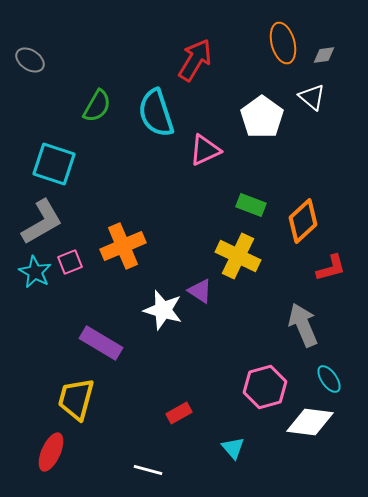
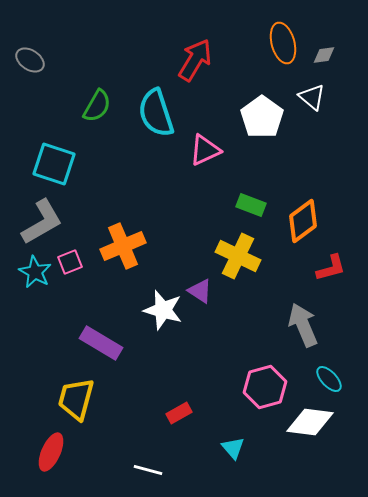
orange diamond: rotated 6 degrees clockwise
cyan ellipse: rotated 8 degrees counterclockwise
